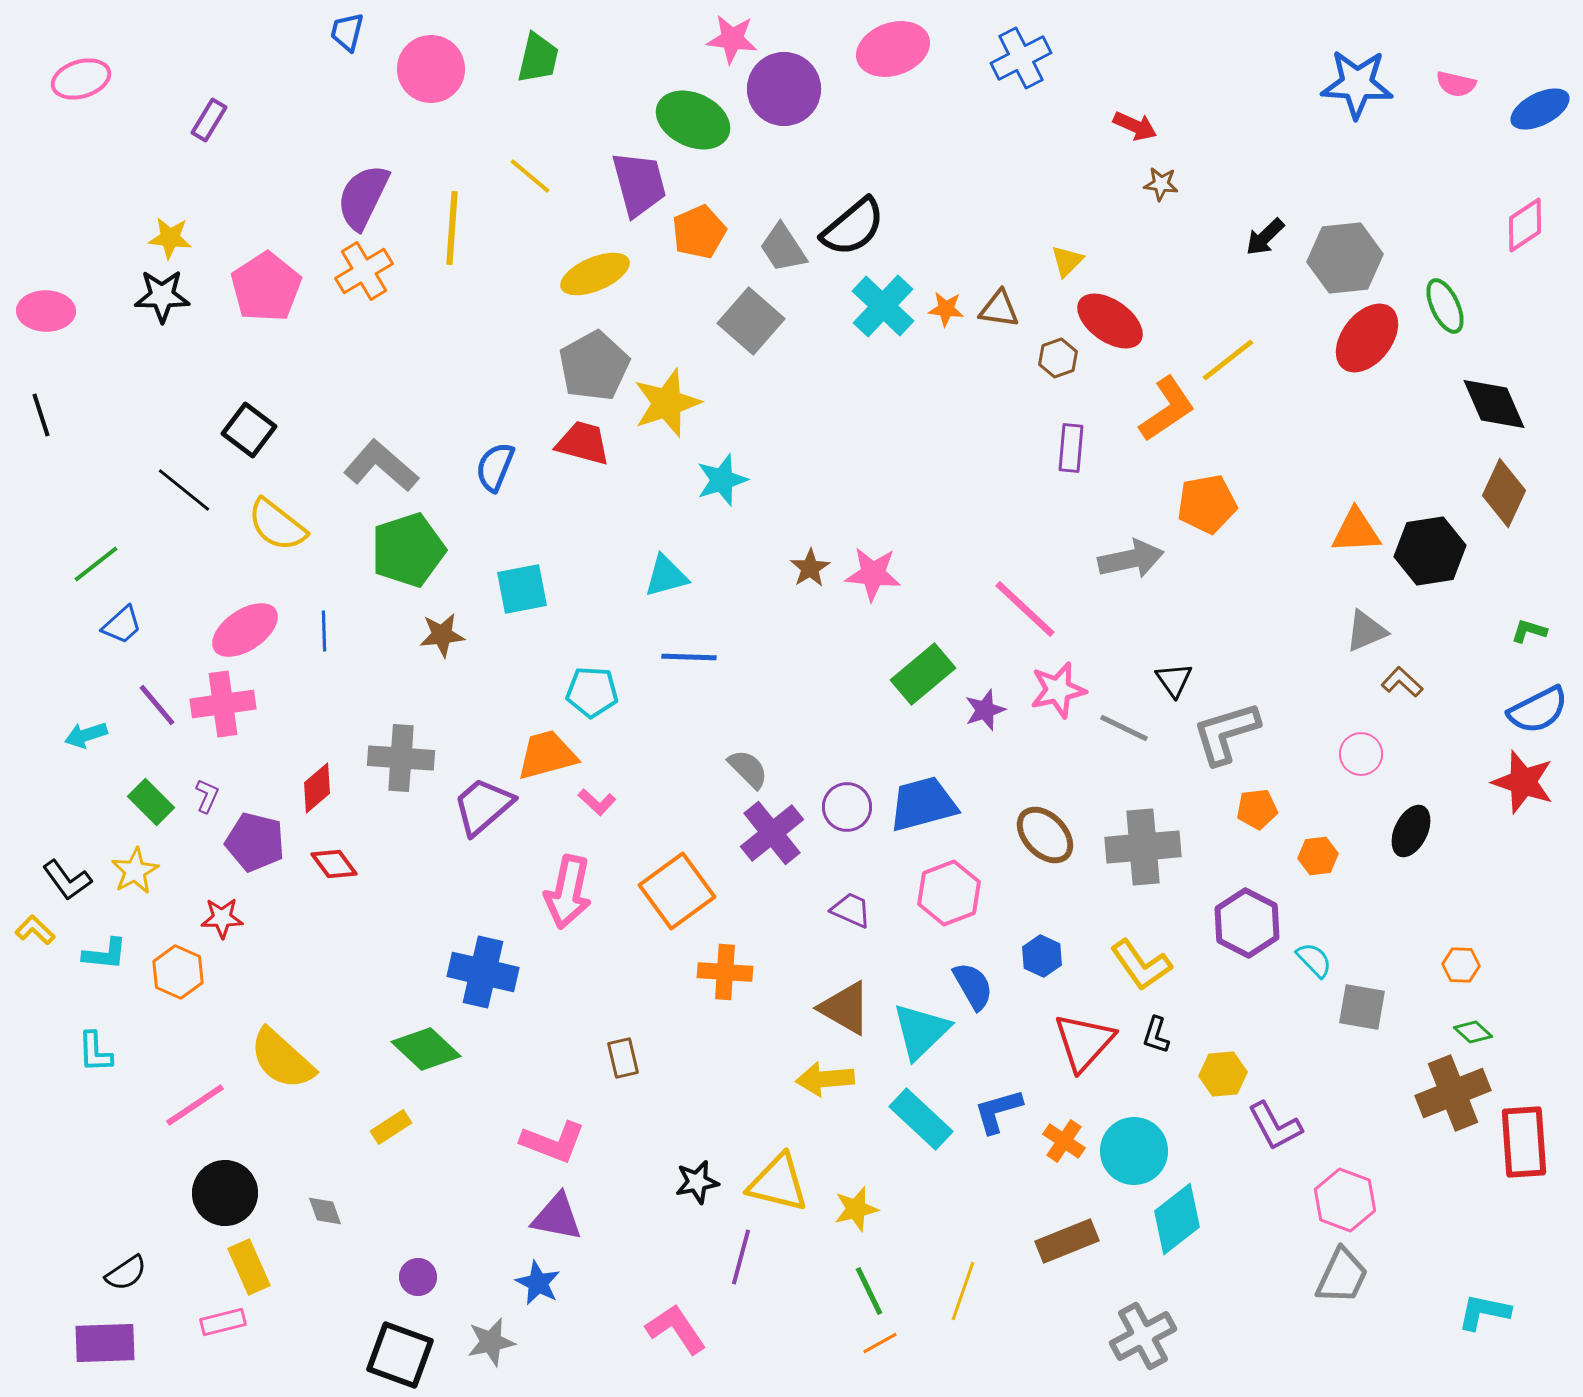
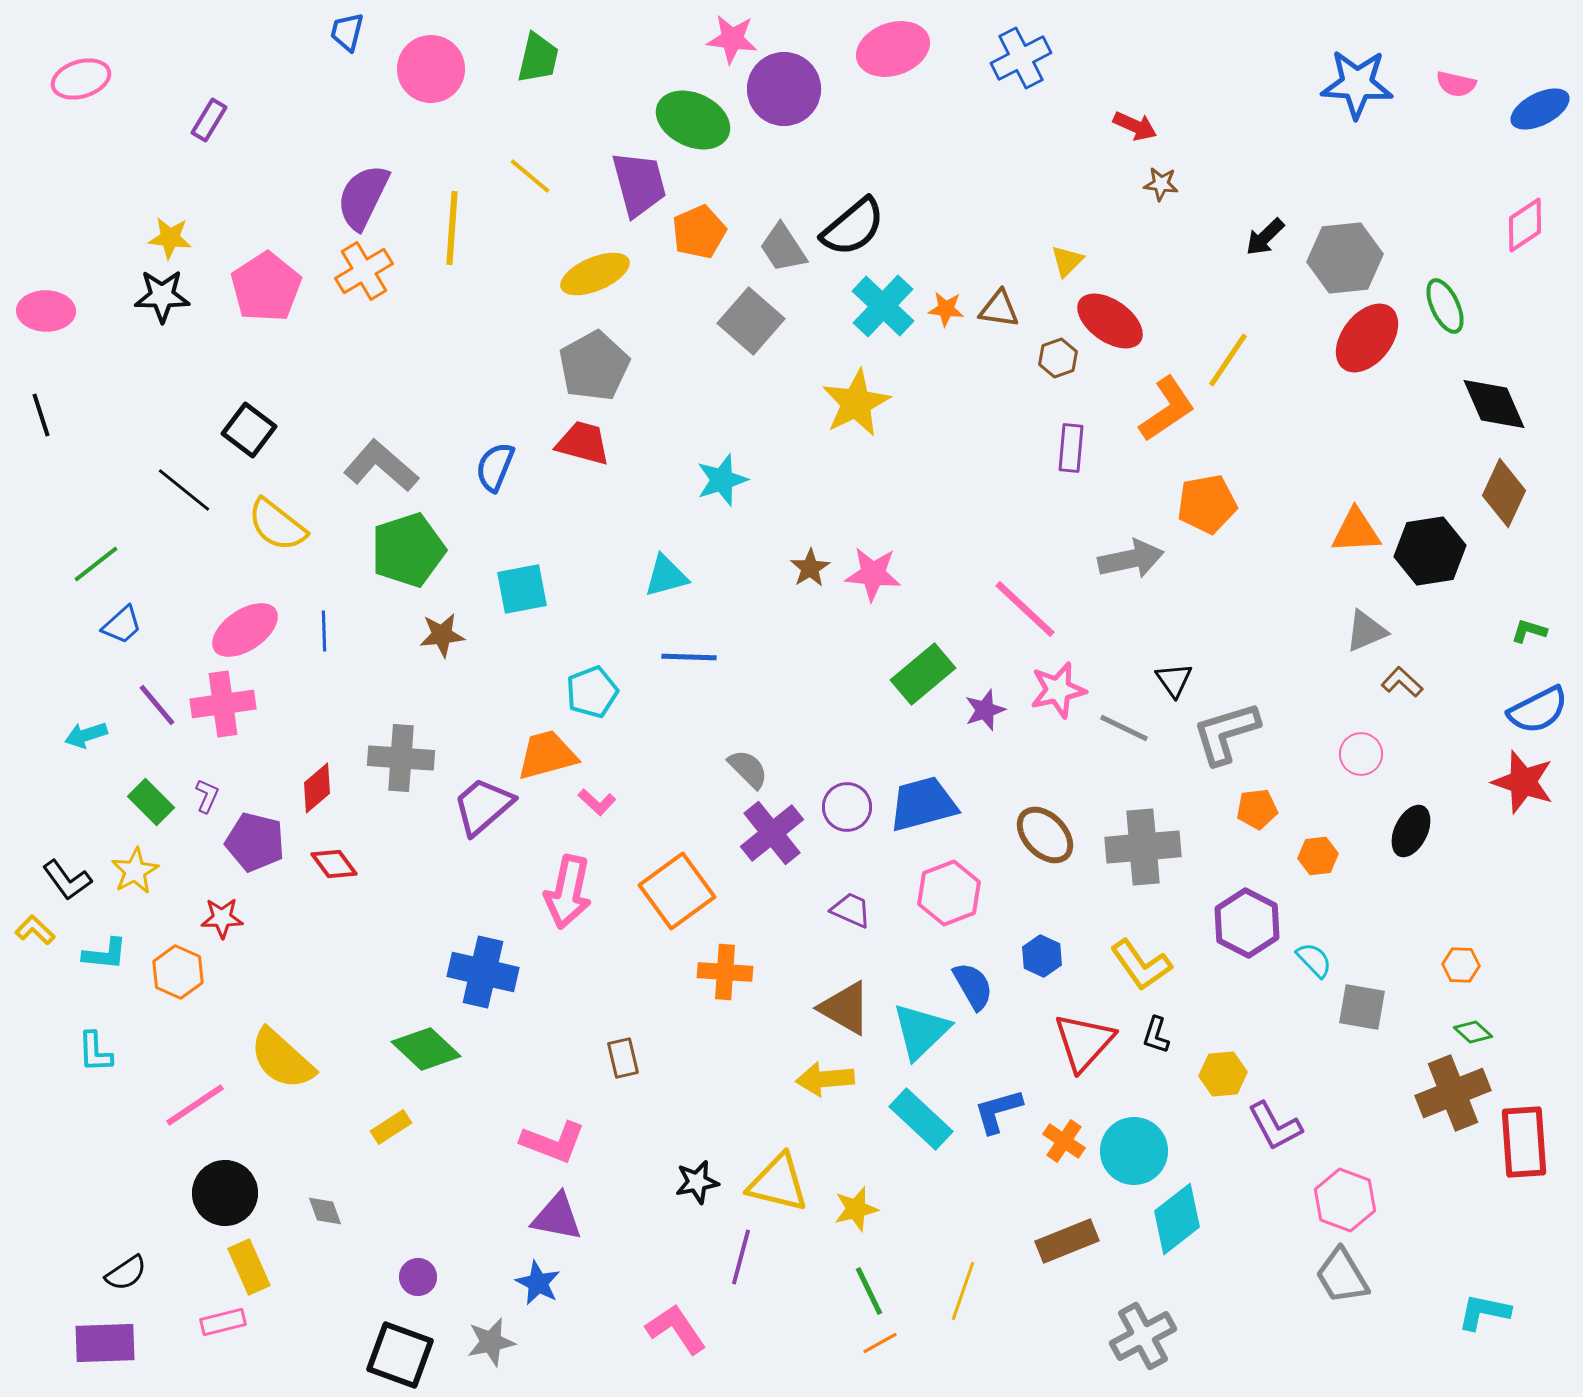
yellow line at (1228, 360): rotated 18 degrees counterclockwise
yellow star at (667, 403): moved 189 px right; rotated 8 degrees counterclockwise
cyan pentagon at (592, 692): rotated 24 degrees counterclockwise
gray trapezoid at (1342, 1276): rotated 124 degrees clockwise
